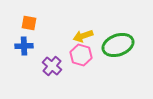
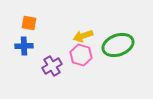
purple cross: rotated 18 degrees clockwise
